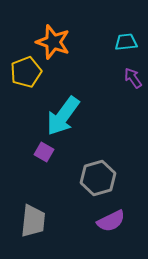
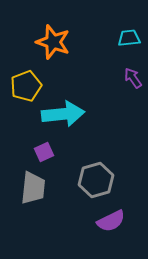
cyan trapezoid: moved 3 px right, 4 px up
yellow pentagon: moved 14 px down
cyan arrow: moved 2 px up; rotated 132 degrees counterclockwise
purple square: rotated 36 degrees clockwise
gray hexagon: moved 2 px left, 2 px down
gray trapezoid: moved 33 px up
